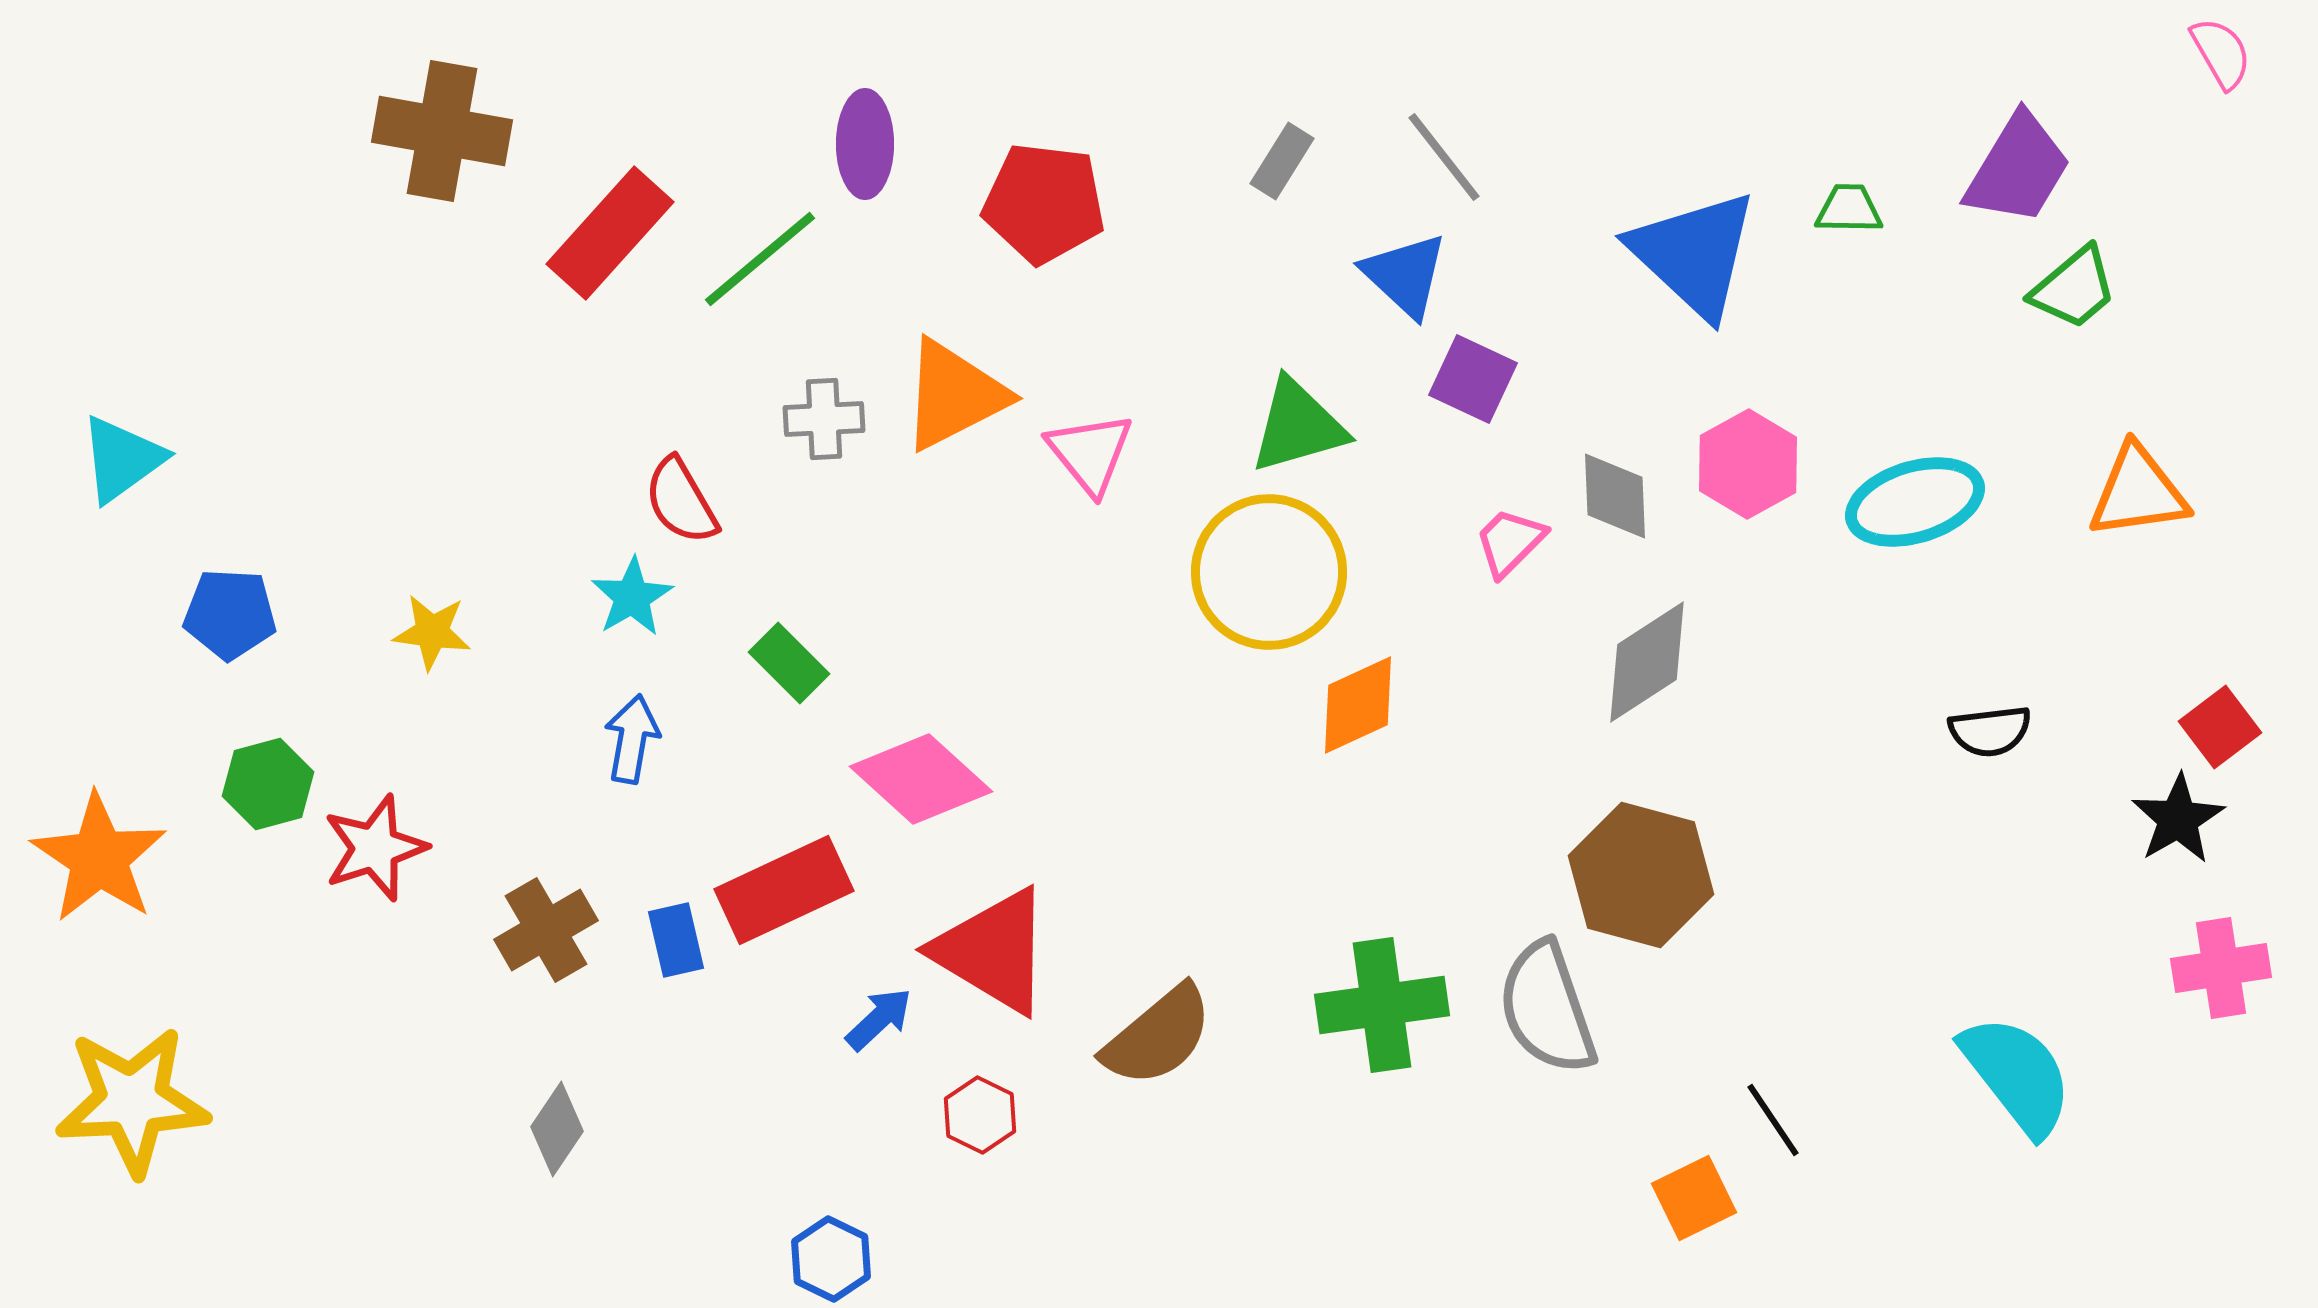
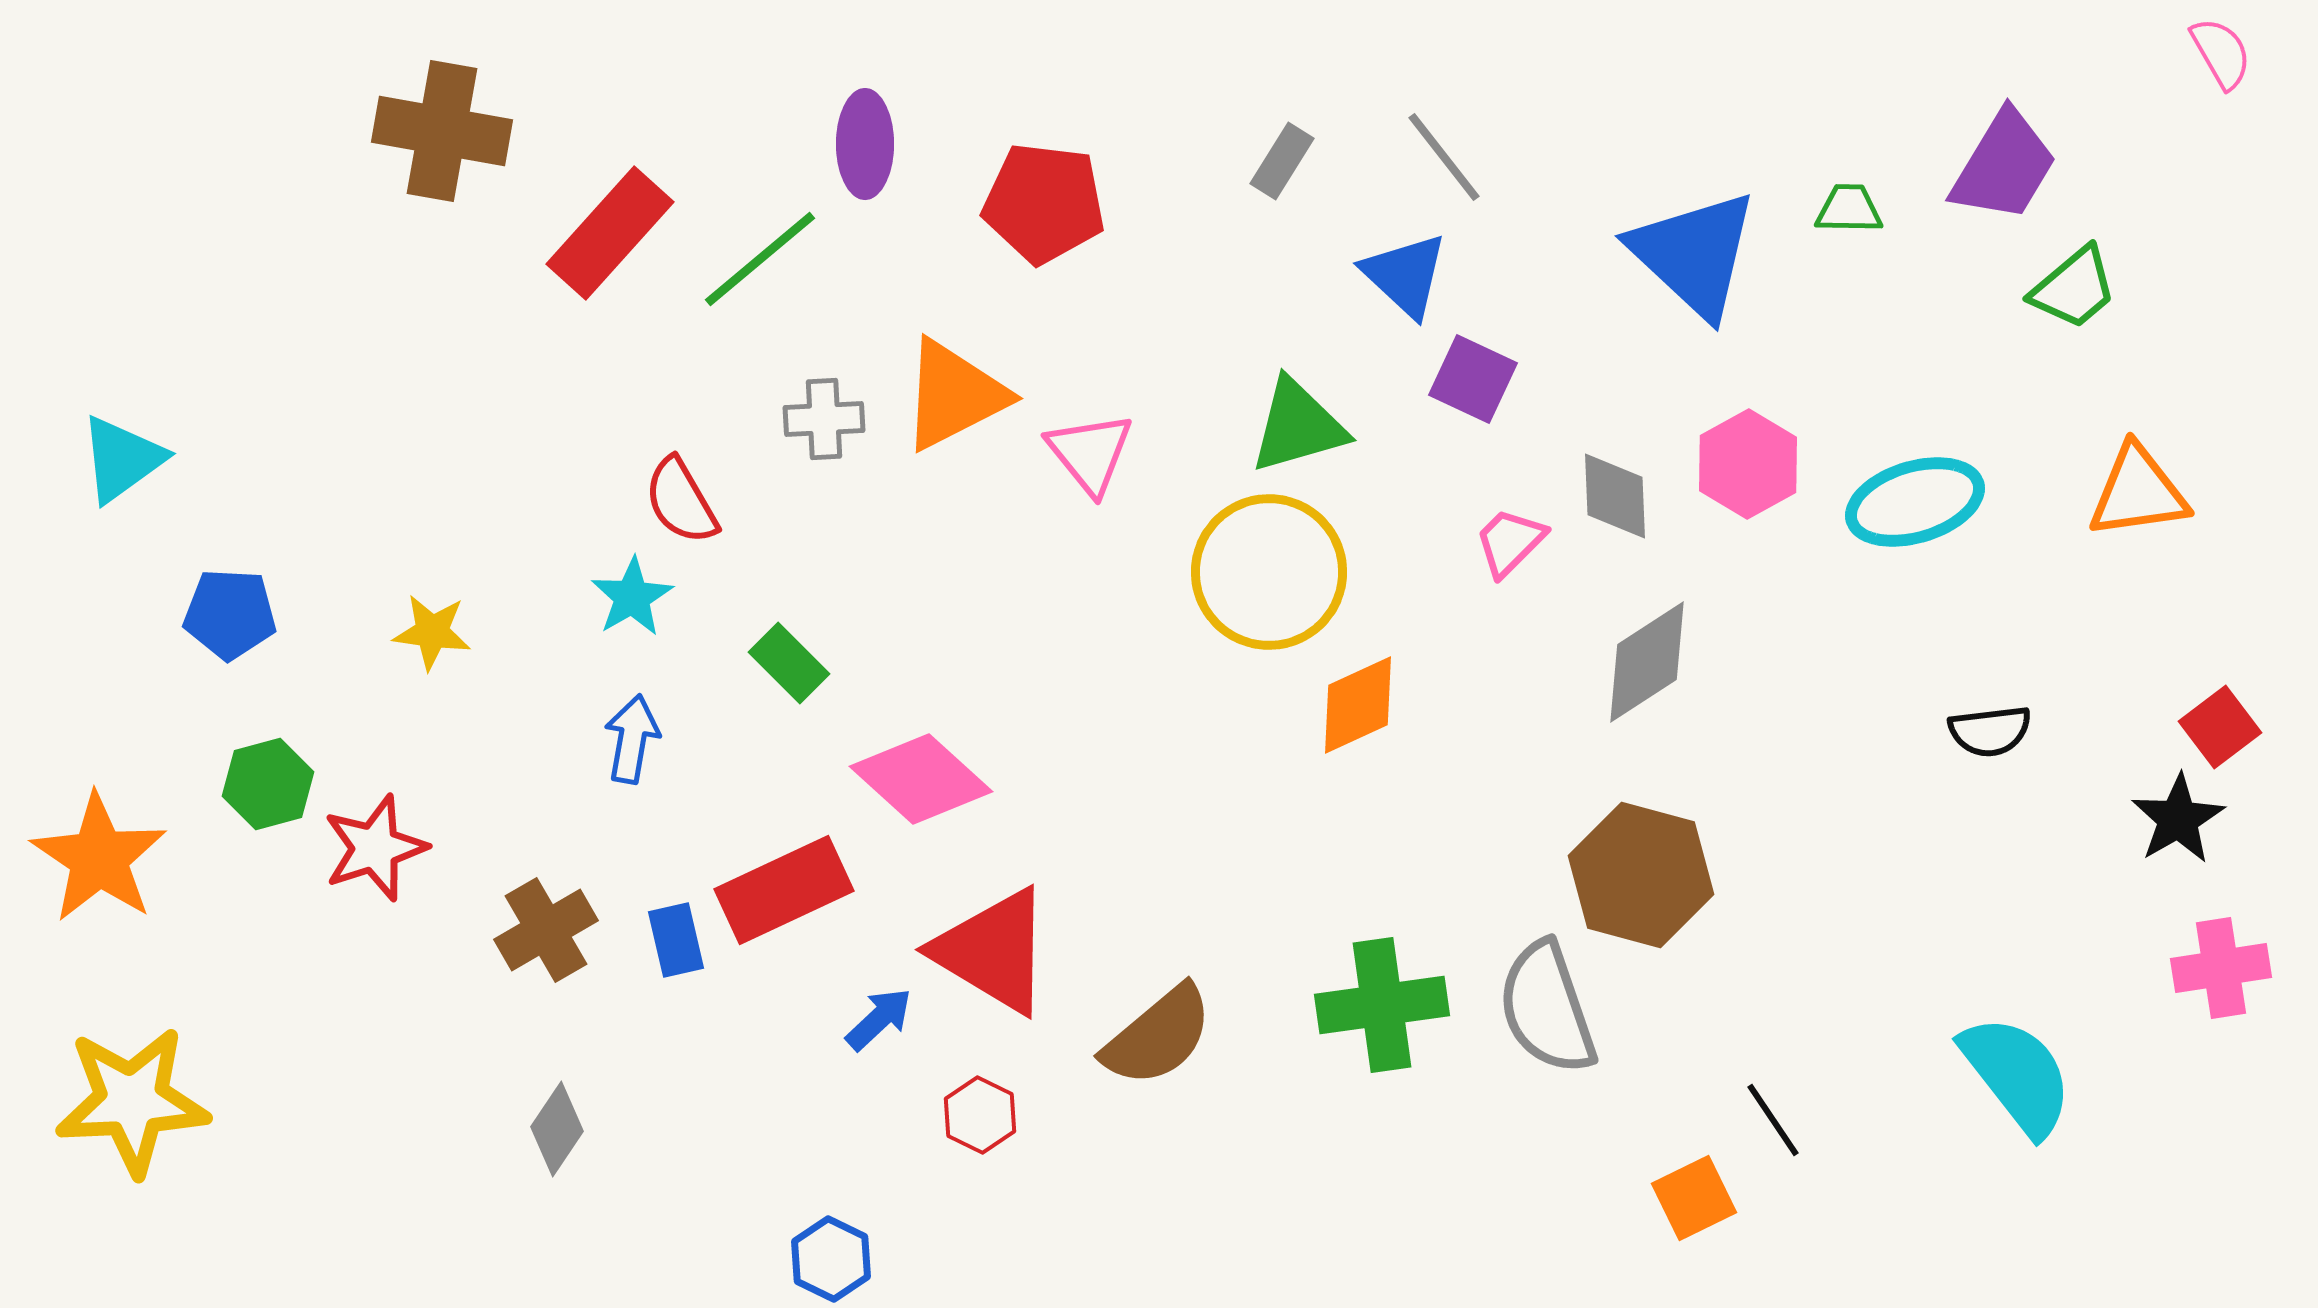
purple trapezoid at (2018, 169): moved 14 px left, 3 px up
